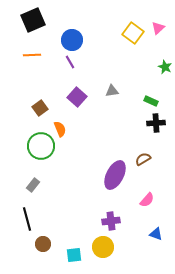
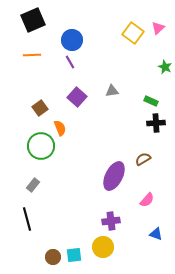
orange semicircle: moved 1 px up
purple ellipse: moved 1 px left, 1 px down
brown circle: moved 10 px right, 13 px down
